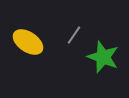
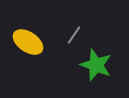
green star: moved 7 px left, 8 px down
